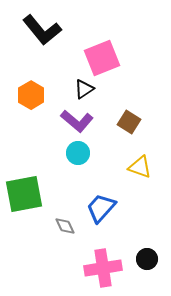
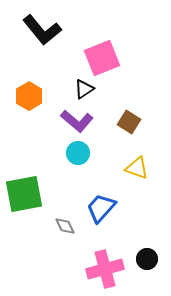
orange hexagon: moved 2 px left, 1 px down
yellow triangle: moved 3 px left, 1 px down
pink cross: moved 2 px right, 1 px down; rotated 6 degrees counterclockwise
